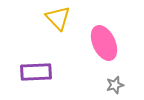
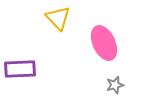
purple rectangle: moved 16 px left, 3 px up
